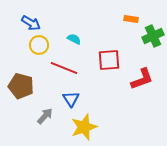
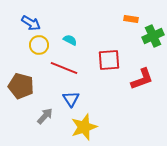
cyan semicircle: moved 4 px left, 1 px down
